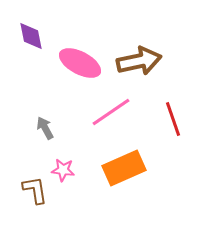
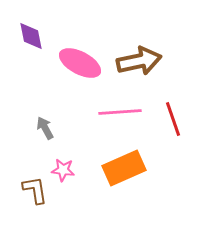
pink line: moved 9 px right; rotated 30 degrees clockwise
